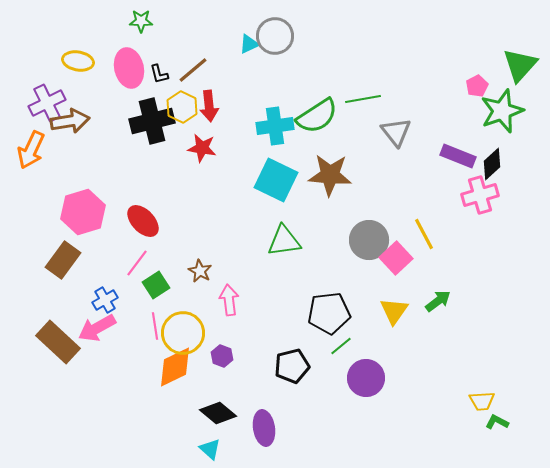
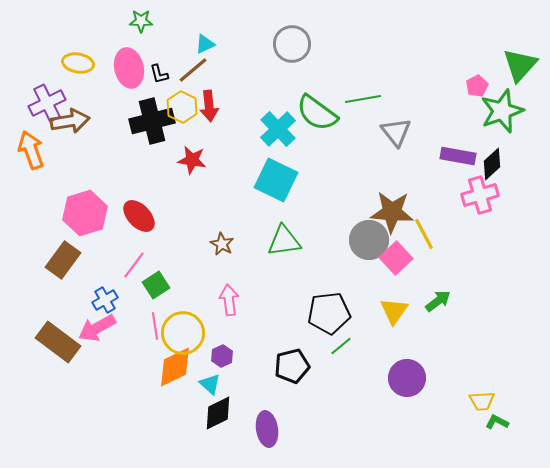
gray circle at (275, 36): moved 17 px right, 8 px down
cyan triangle at (249, 44): moved 44 px left
yellow ellipse at (78, 61): moved 2 px down
green semicircle at (317, 116): moved 3 px up; rotated 69 degrees clockwise
cyan cross at (275, 126): moved 3 px right, 3 px down; rotated 36 degrees counterclockwise
red star at (202, 148): moved 10 px left, 12 px down
orange arrow at (31, 150): rotated 135 degrees clockwise
purple rectangle at (458, 156): rotated 12 degrees counterclockwise
brown star at (330, 175): moved 62 px right, 37 px down
pink hexagon at (83, 212): moved 2 px right, 1 px down
red ellipse at (143, 221): moved 4 px left, 5 px up
pink line at (137, 263): moved 3 px left, 2 px down
brown star at (200, 271): moved 22 px right, 27 px up
brown rectangle at (58, 342): rotated 6 degrees counterclockwise
purple hexagon at (222, 356): rotated 15 degrees clockwise
purple circle at (366, 378): moved 41 px right
black diamond at (218, 413): rotated 66 degrees counterclockwise
purple ellipse at (264, 428): moved 3 px right, 1 px down
cyan triangle at (210, 449): moved 65 px up
